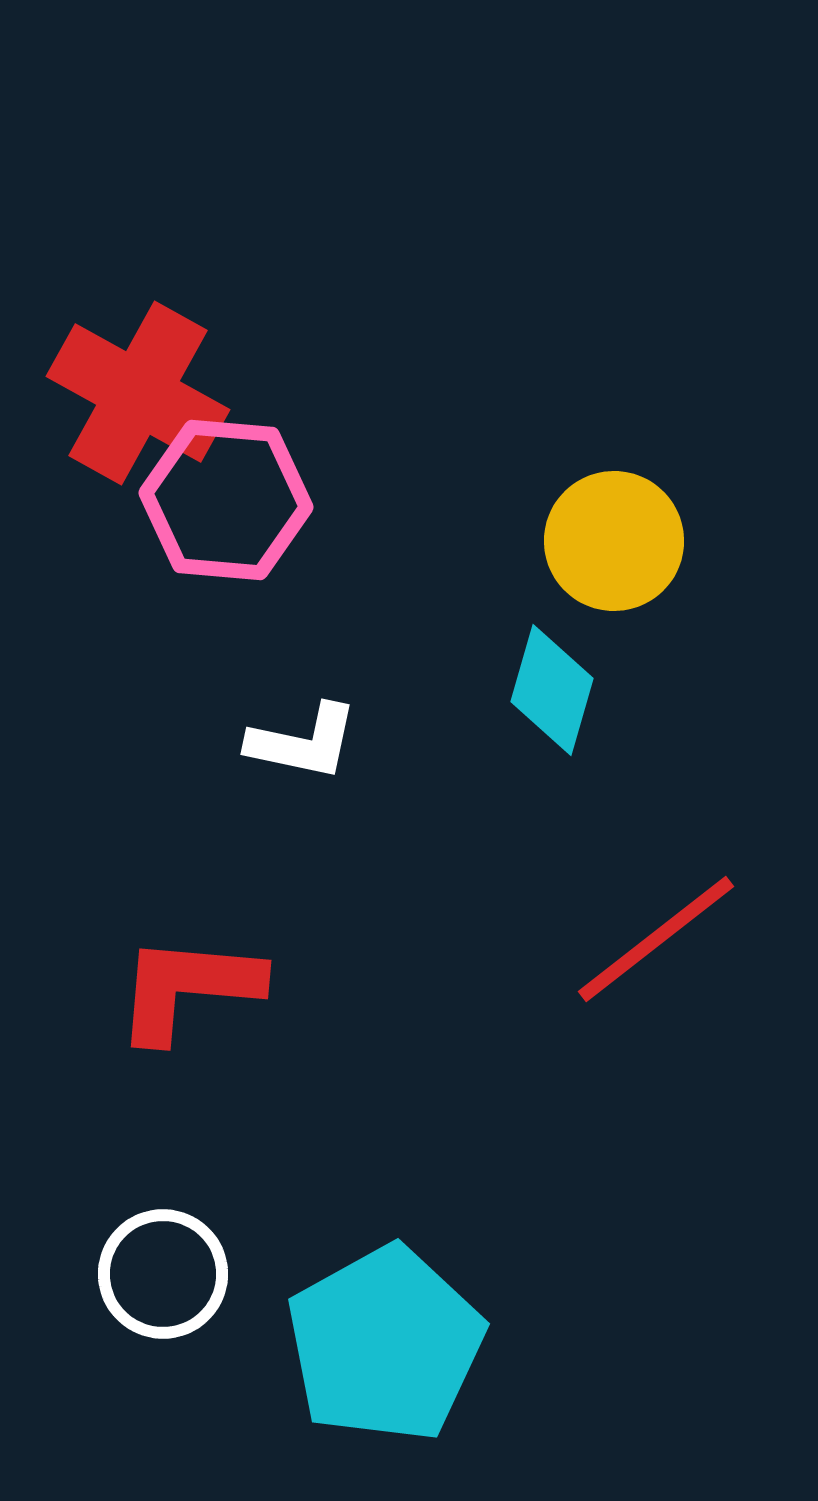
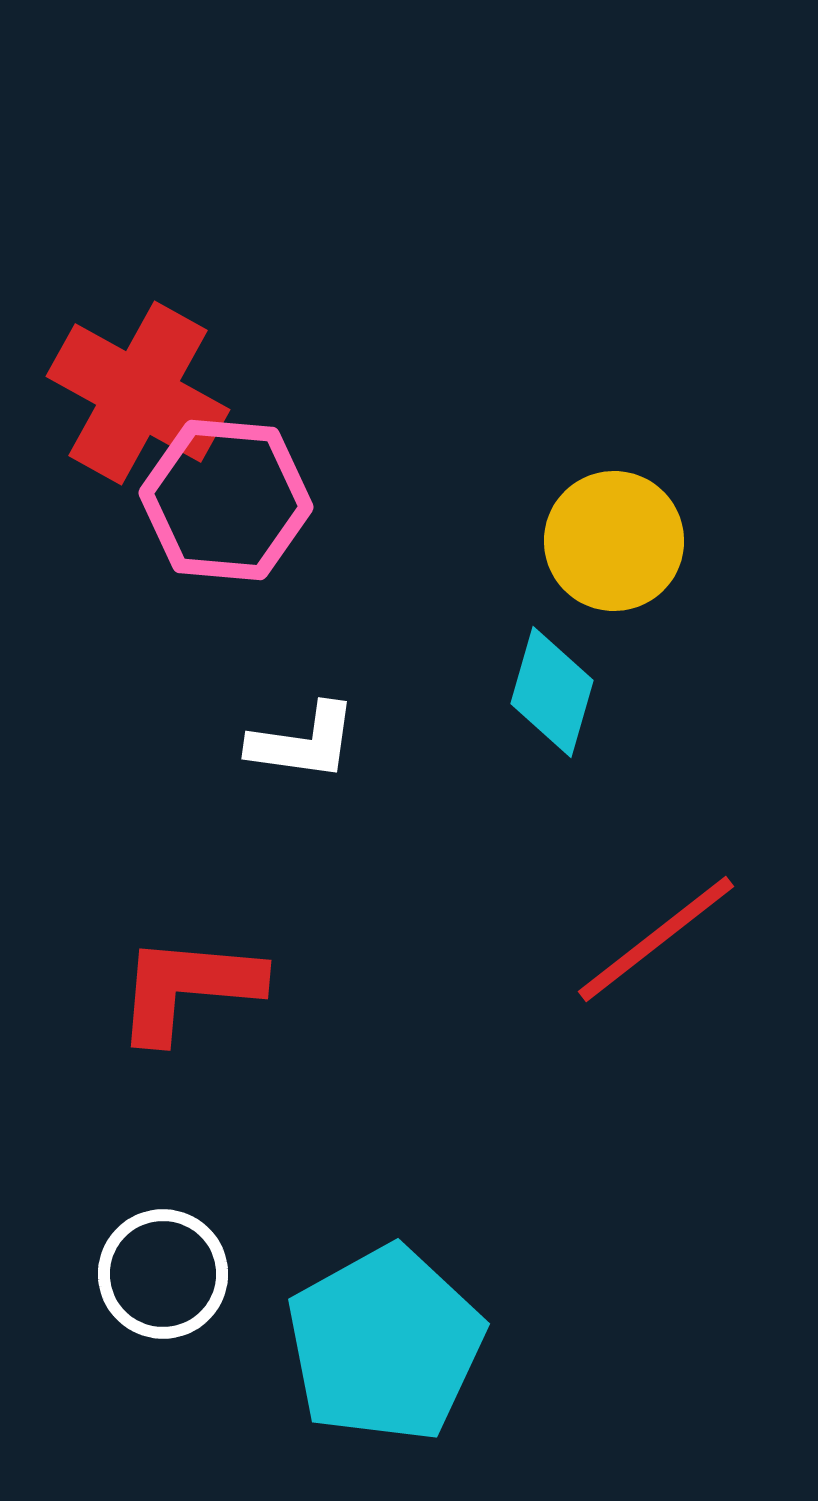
cyan diamond: moved 2 px down
white L-shape: rotated 4 degrees counterclockwise
